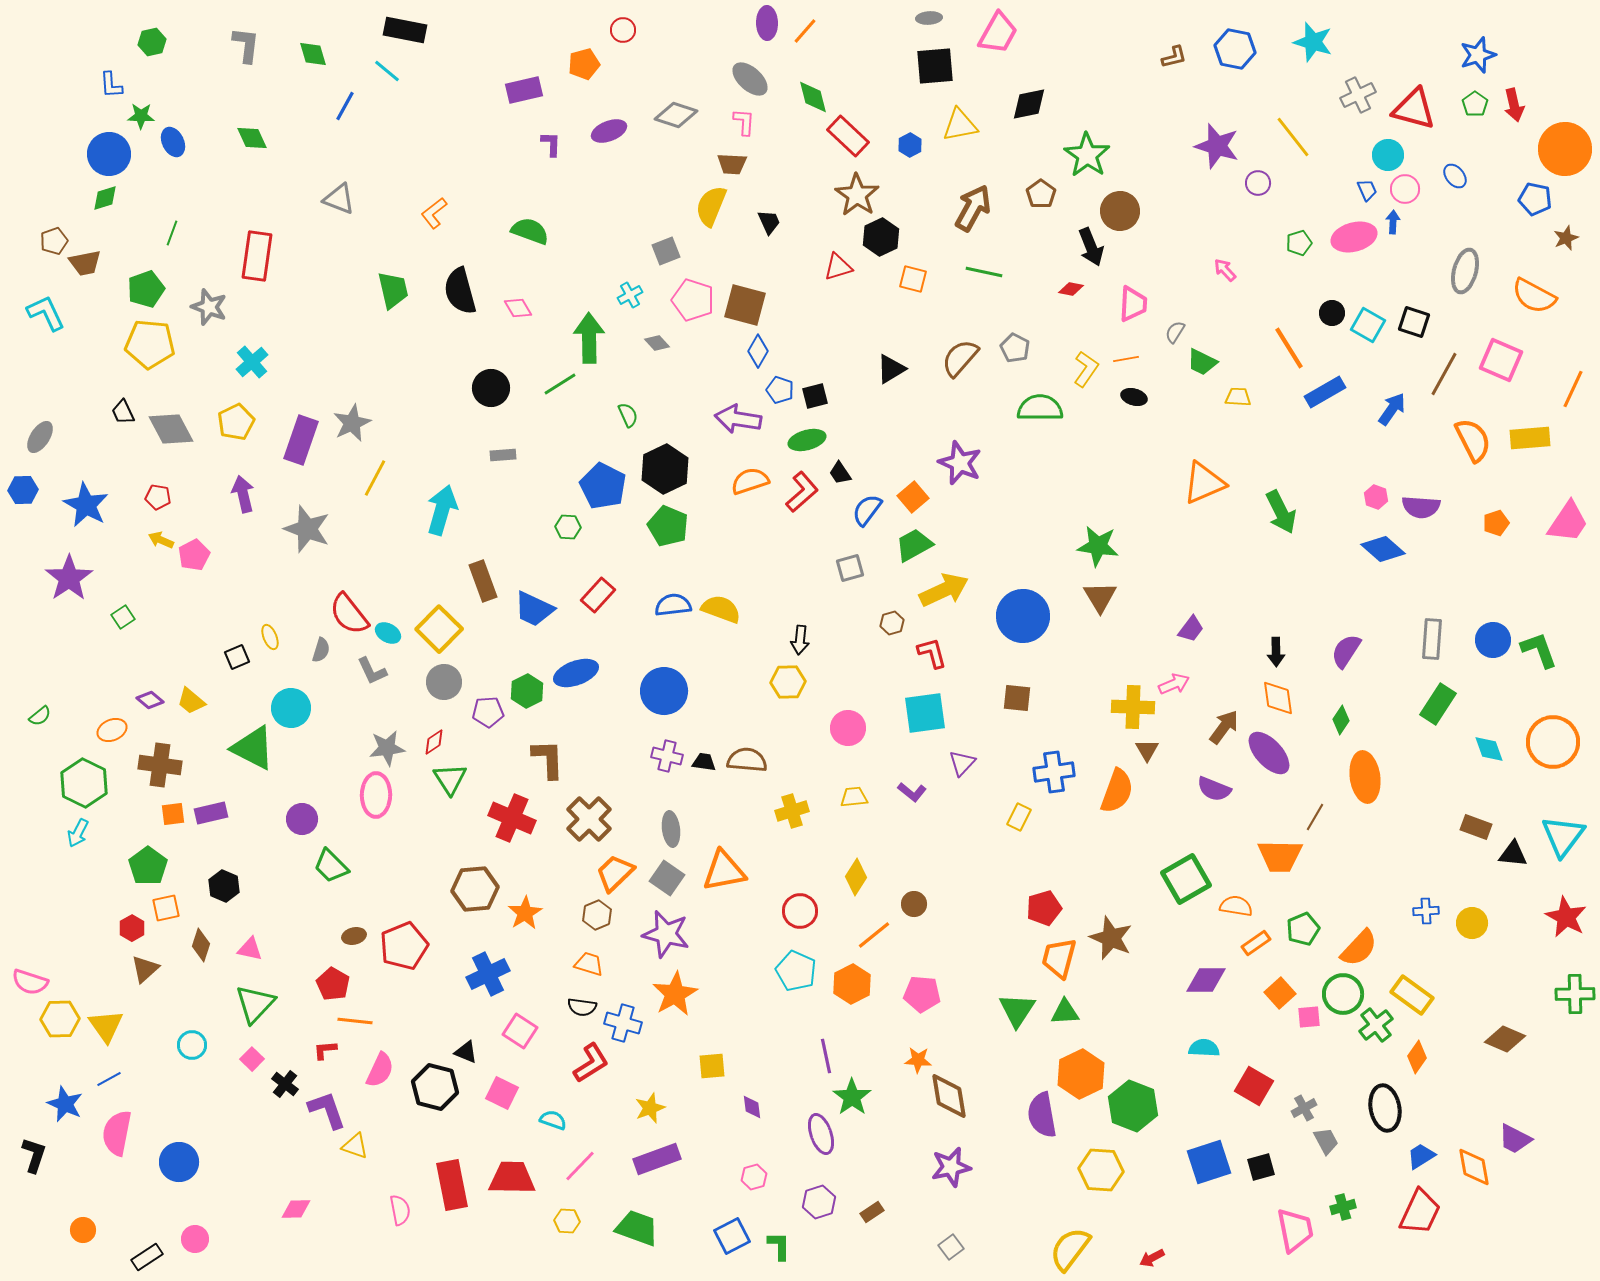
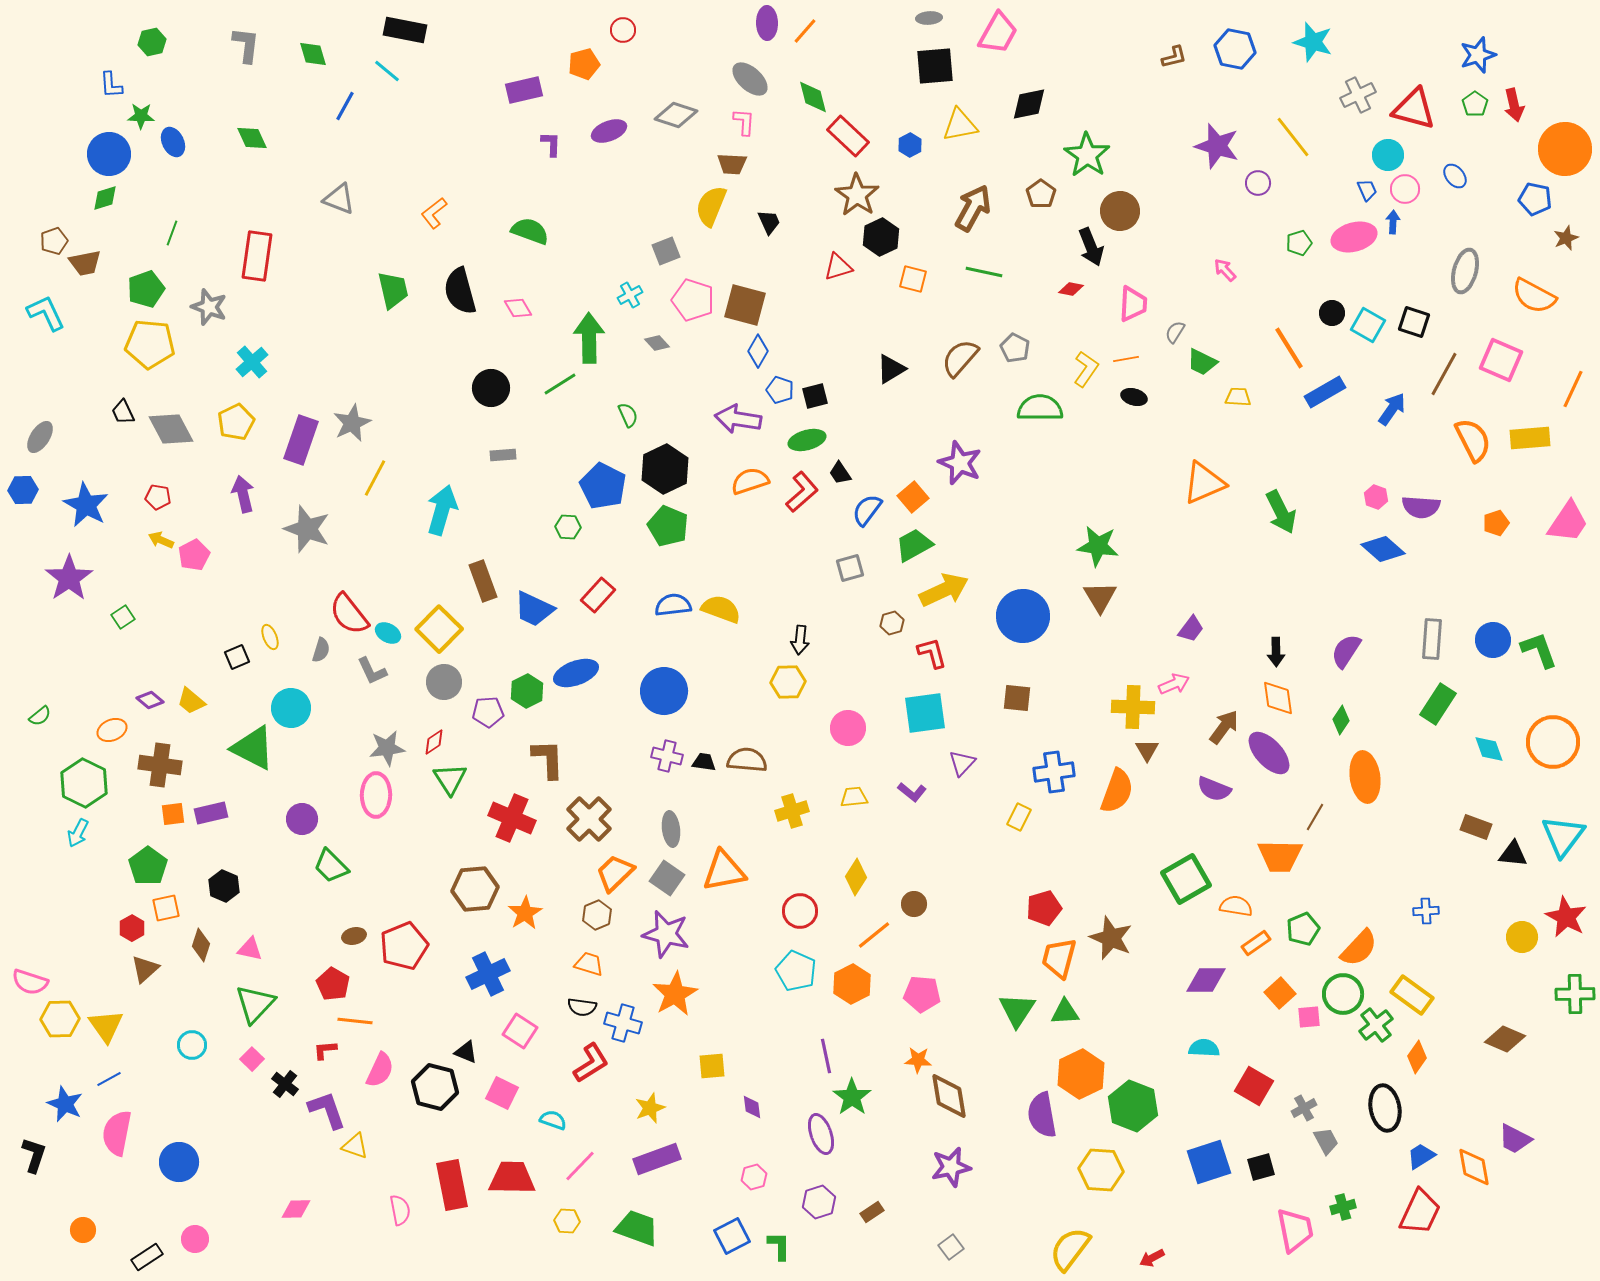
yellow circle at (1472, 923): moved 50 px right, 14 px down
